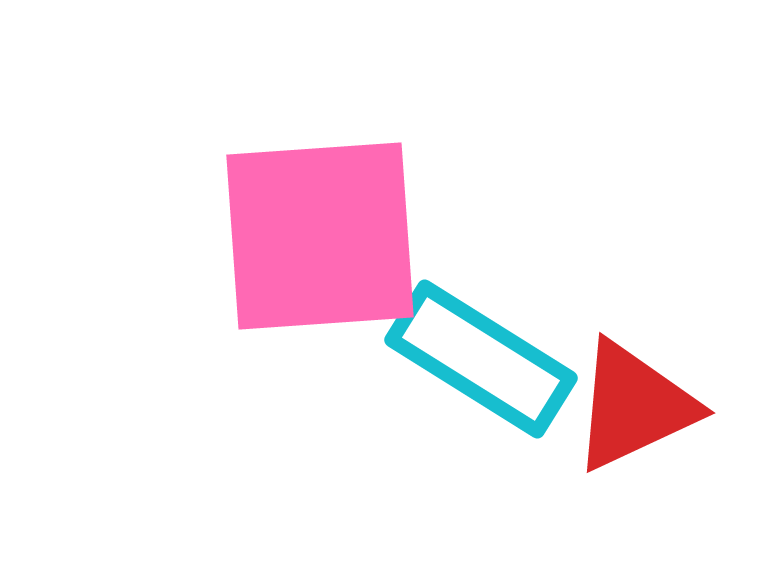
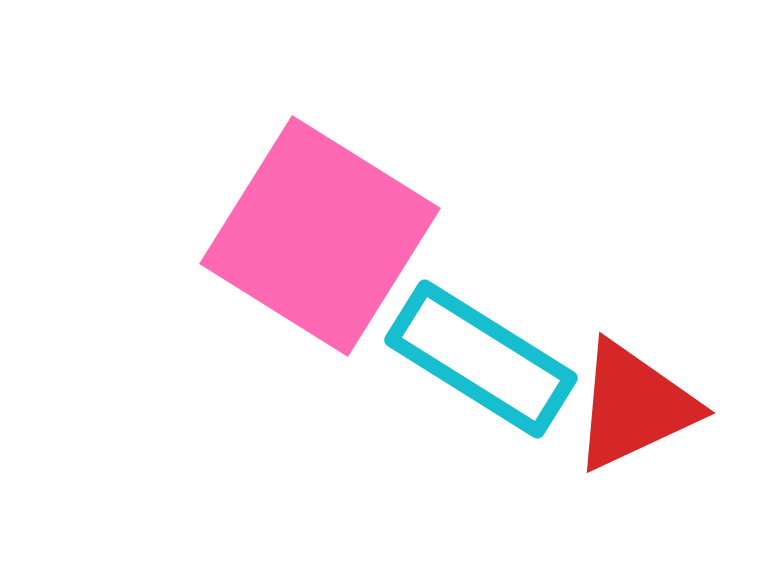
pink square: rotated 36 degrees clockwise
